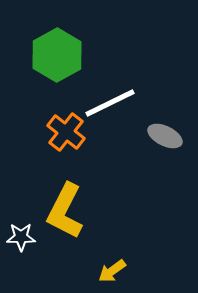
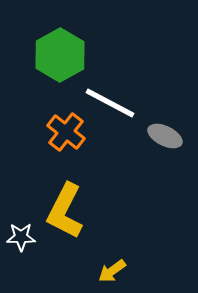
green hexagon: moved 3 px right
white line: rotated 54 degrees clockwise
